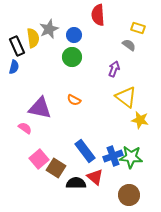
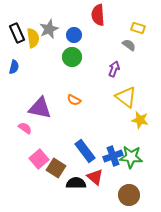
black rectangle: moved 13 px up
